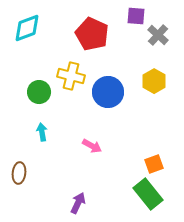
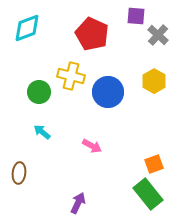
cyan arrow: rotated 42 degrees counterclockwise
